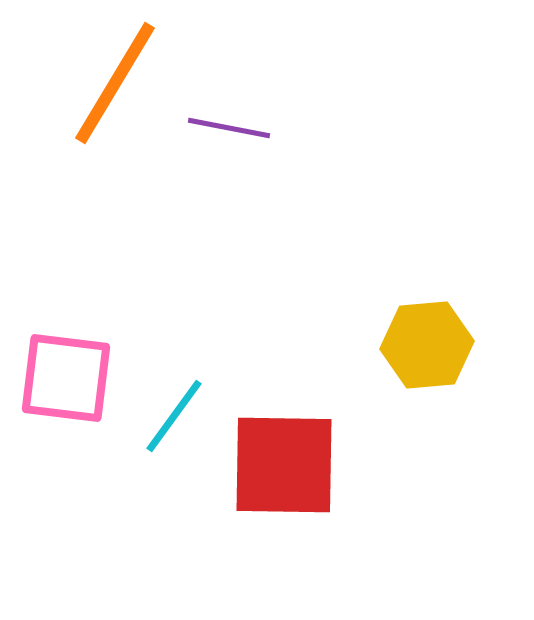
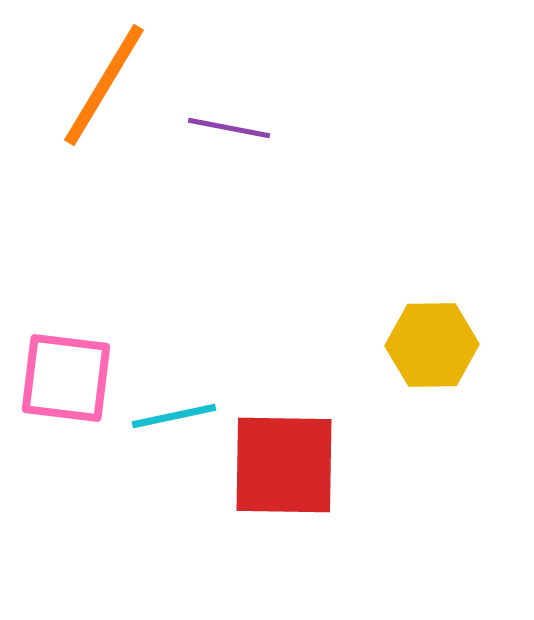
orange line: moved 11 px left, 2 px down
yellow hexagon: moved 5 px right; rotated 4 degrees clockwise
cyan line: rotated 42 degrees clockwise
